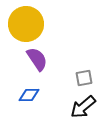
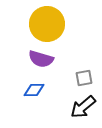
yellow circle: moved 21 px right
purple semicircle: moved 4 px right; rotated 140 degrees clockwise
blue diamond: moved 5 px right, 5 px up
